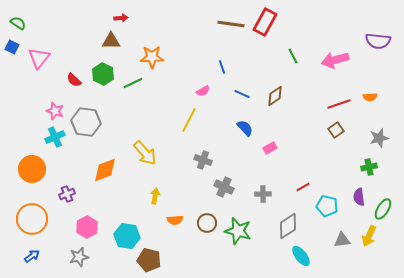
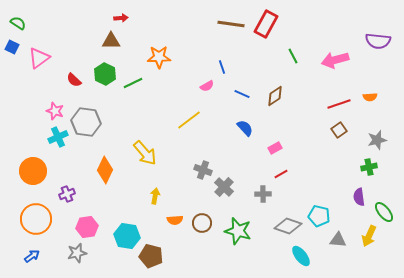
red rectangle at (265, 22): moved 1 px right, 2 px down
orange star at (152, 57): moved 7 px right
pink triangle at (39, 58): rotated 15 degrees clockwise
green hexagon at (103, 74): moved 2 px right
pink semicircle at (203, 91): moved 4 px right, 5 px up
yellow line at (189, 120): rotated 25 degrees clockwise
brown square at (336, 130): moved 3 px right
cyan cross at (55, 137): moved 3 px right
gray star at (379, 138): moved 2 px left, 2 px down
pink rectangle at (270, 148): moved 5 px right
gray cross at (203, 160): moved 10 px down
orange circle at (32, 169): moved 1 px right, 2 px down
orange diamond at (105, 170): rotated 44 degrees counterclockwise
gray cross at (224, 187): rotated 18 degrees clockwise
red line at (303, 187): moved 22 px left, 13 px up
cyan pentagon at (327, 206): moved 8 px left, 10 px down
green ellipse at (383, 209): moved 1 px right, 3 px down; rotated 70 degrees counterclockwise
orange circle at (32, 219): moved 4 px right
brown circle at (207, 223): moved 5 px left
gray diamond at (288, 226): rotated 52 degrees clockwise
pink hexagon at (87, 227): rotated 20 degrees clockwise
gray triangle at (342, 240): moved 4 px left; rotated 12 degrees clockwise
gray star at (79, 257): moved 2 px left, 4 px up
brown pentagon at (149, 260): moved 2 px right, 4 px up
